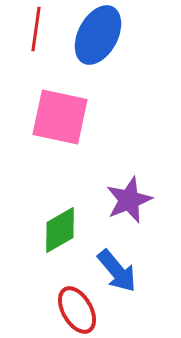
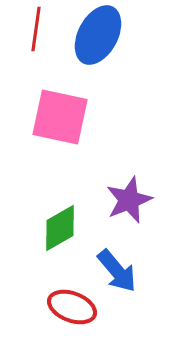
green diamond: moved 2 px up
red ellipse: moved 5 px left, 3 px up; rotated 39 degrees counterclockwise
